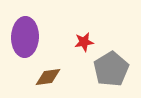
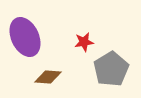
purple ellipse: rotated 27 degrees counterclockwise
brown diamond: rotated 12 degrees clockwise
